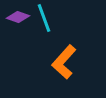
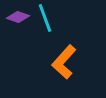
cyan line: moved 1 px right
